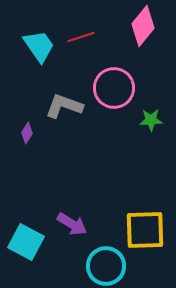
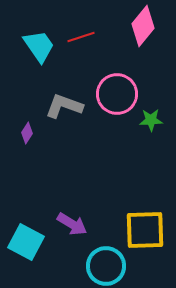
pink circle: moved 3 px right, 6 px down
